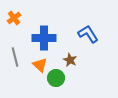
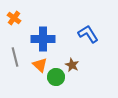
orange cross: rotated 16 degrees counterclockwise
blue cross: moved 1 px left, 1 px down
brown star: moved 2 px right, 5 px down
green circle: moved 1 px up
